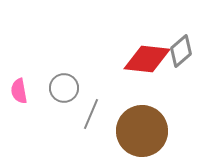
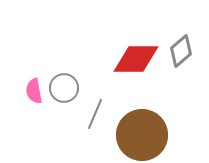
red diamond: moved 11 px left; rotated 6 degrees counterclockwise
pink semicircle: moved 15 px right
gray line: moved 4 px right
brown circle: moved 4 px down
